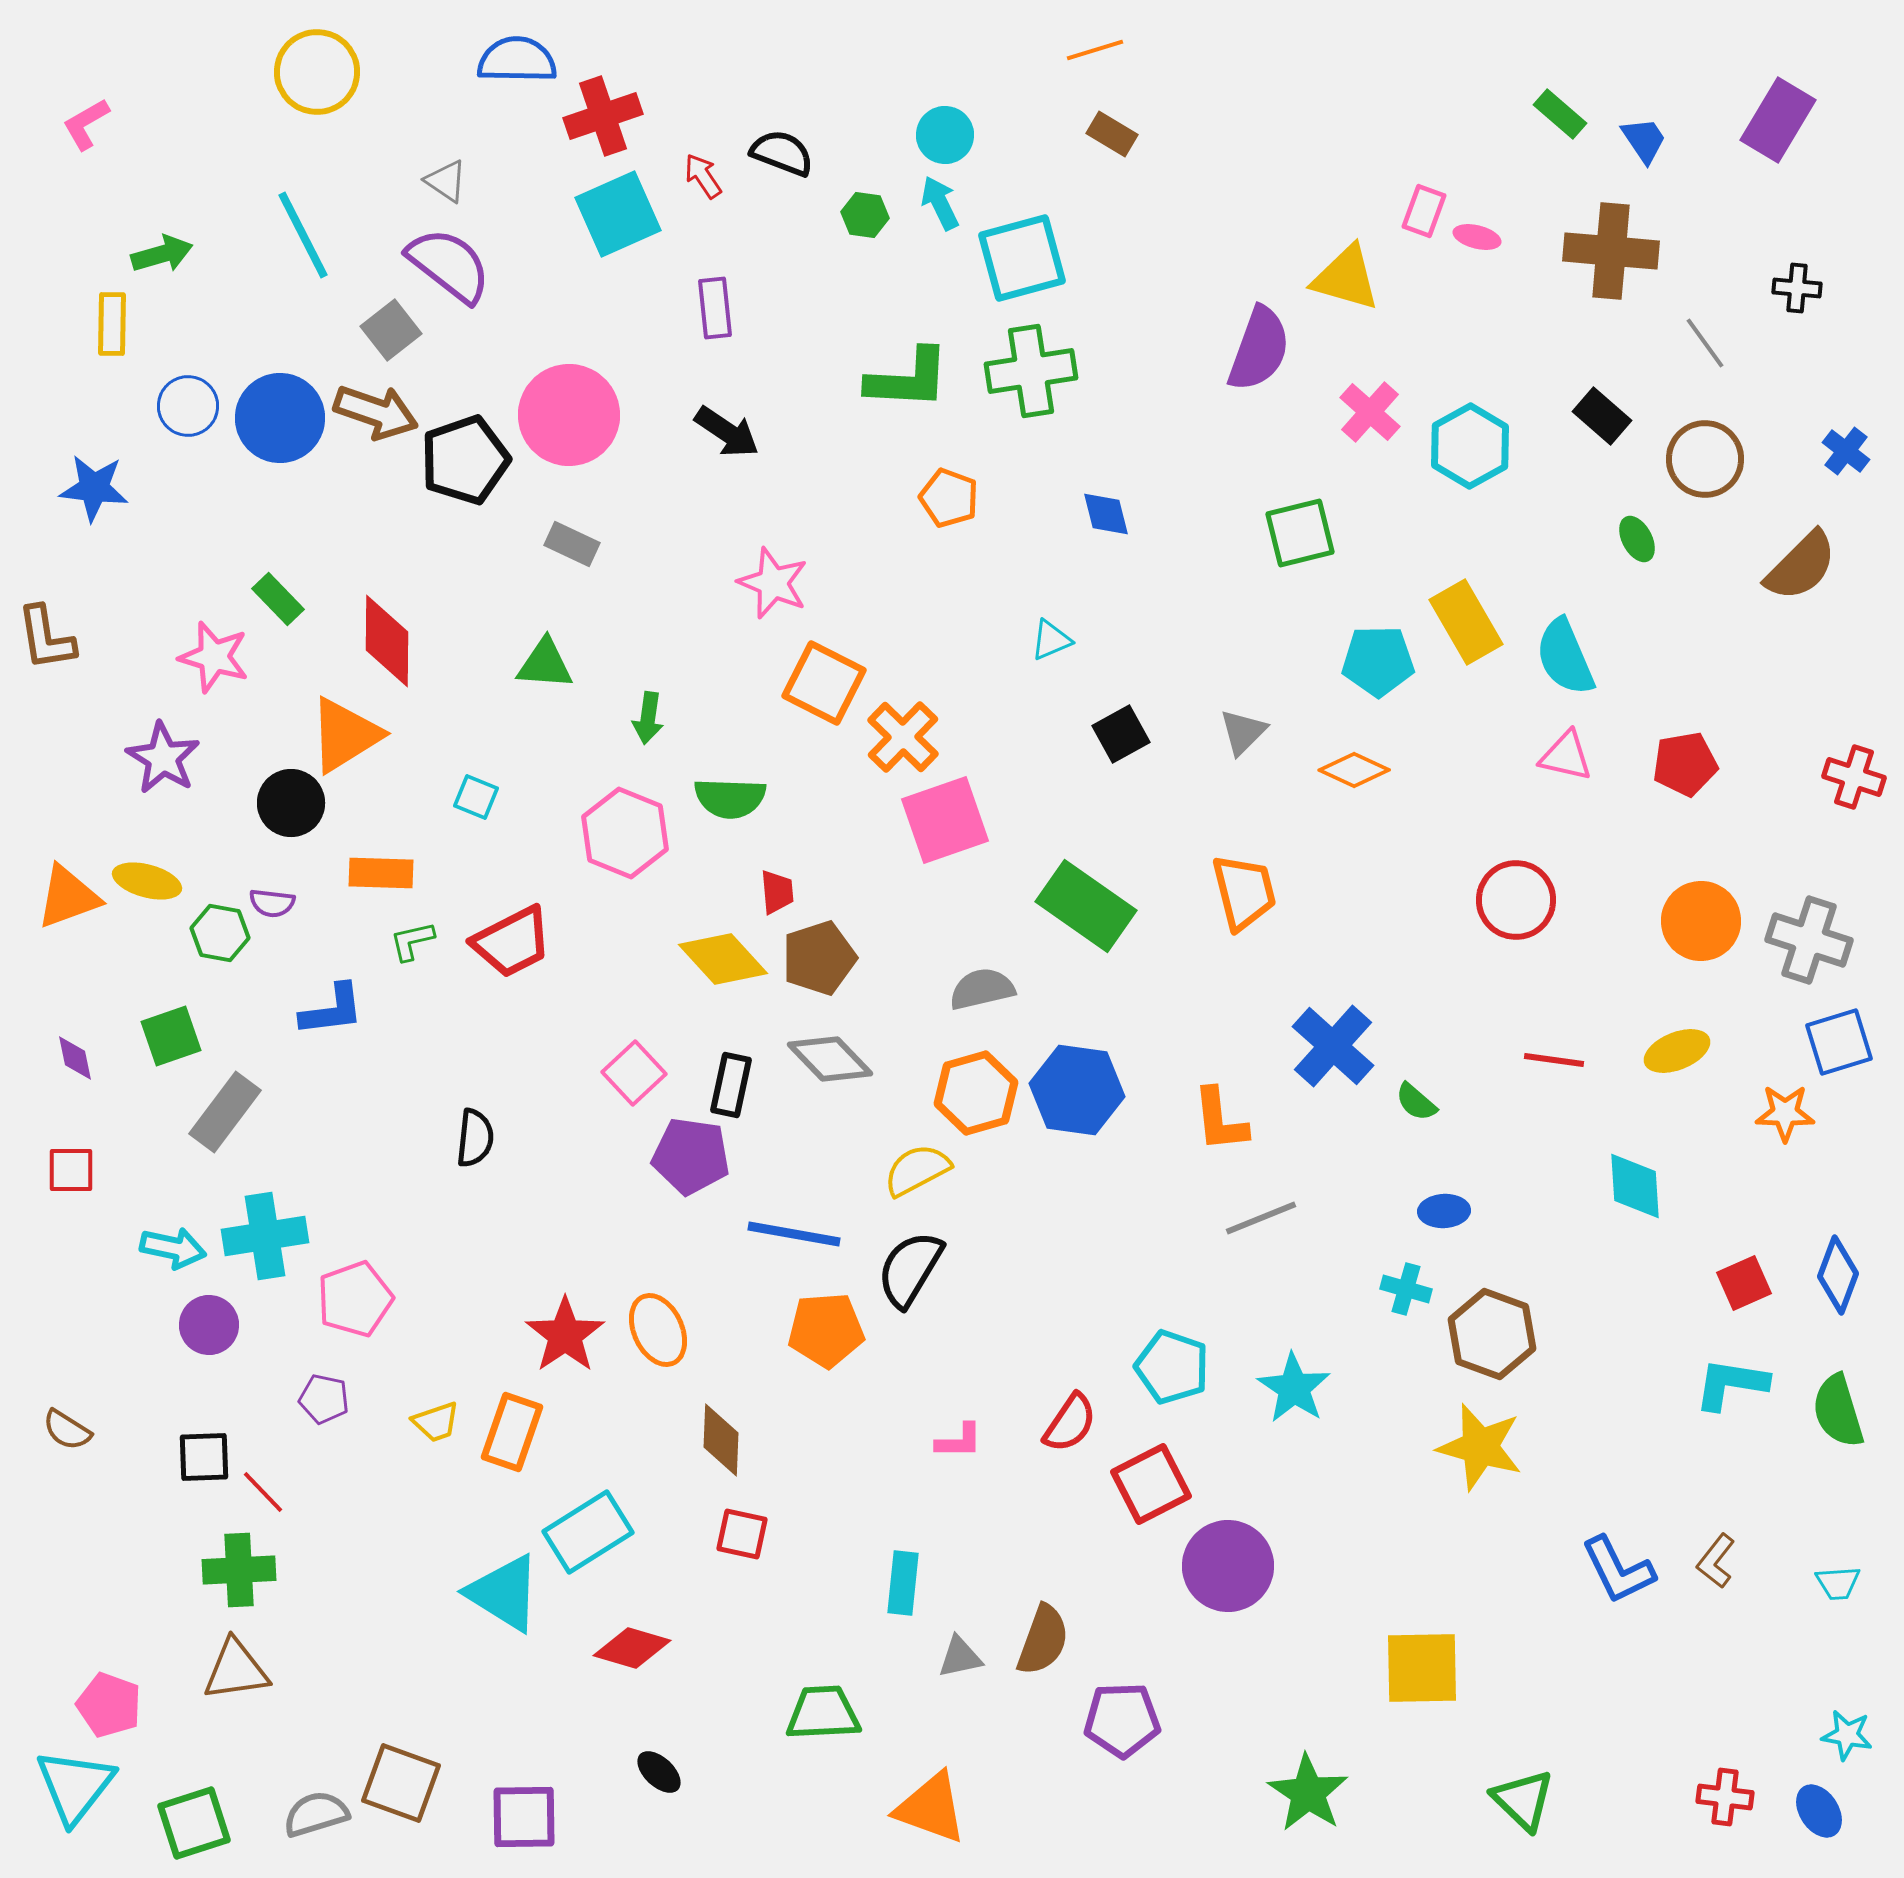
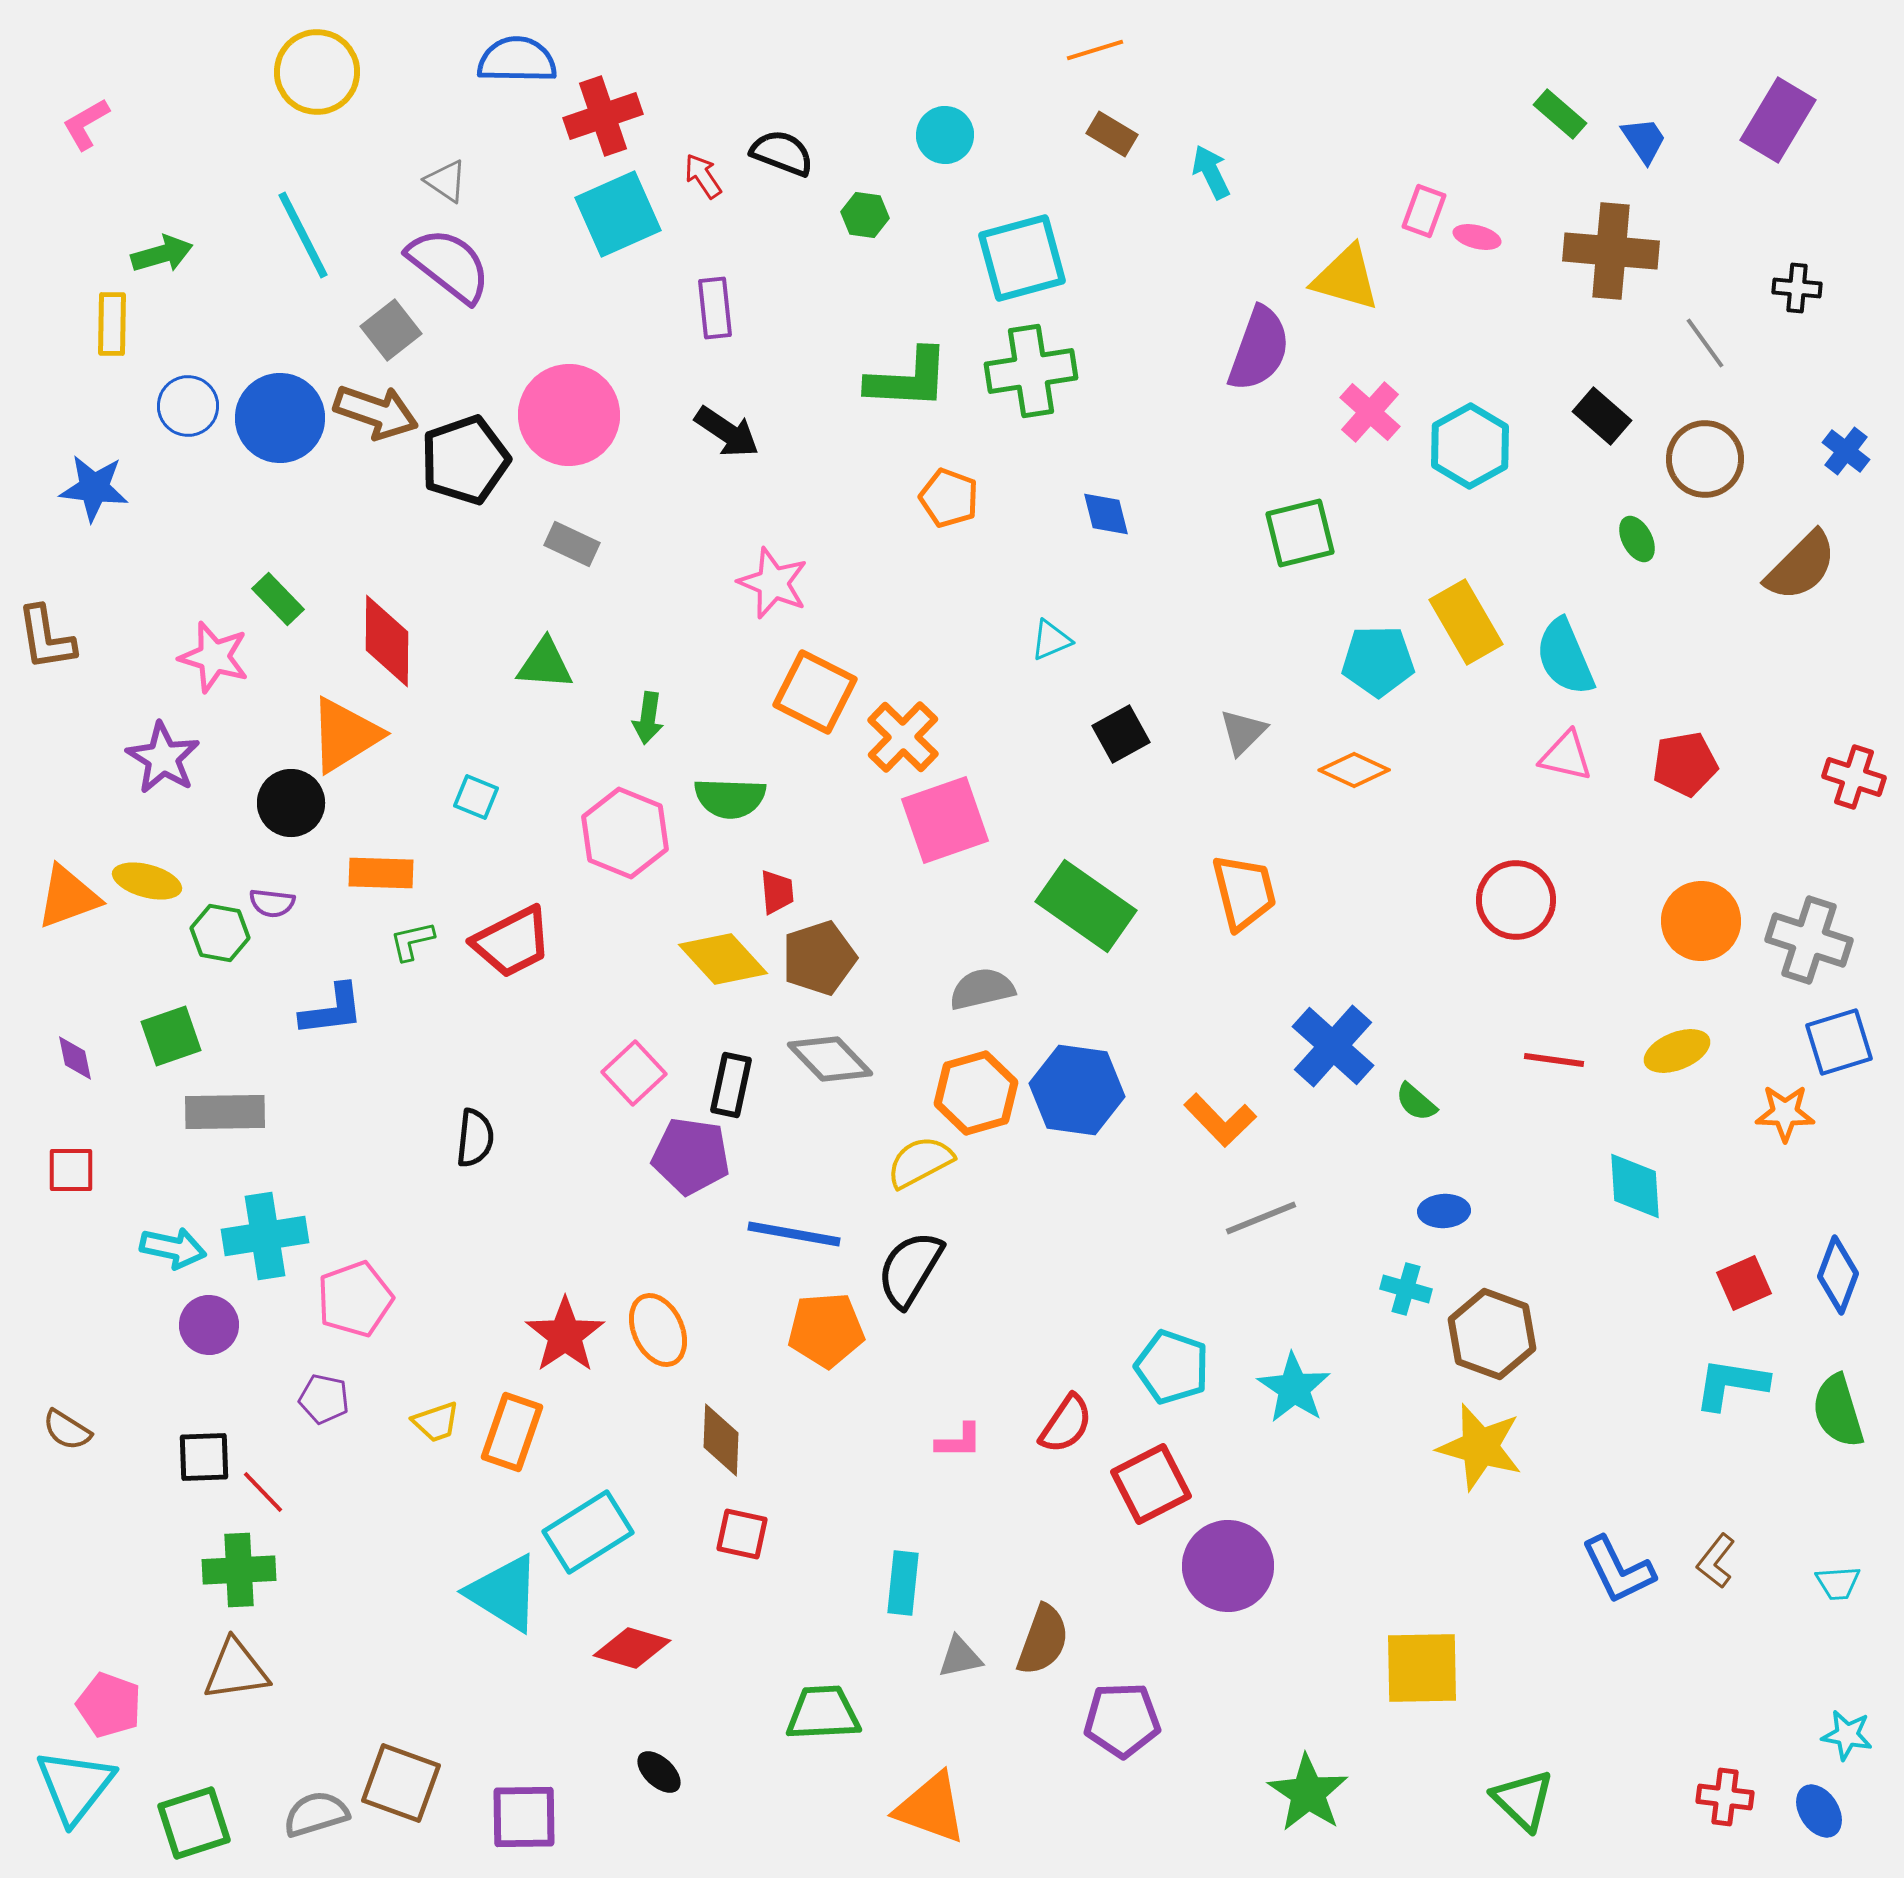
cyan arrow at (940, 203): moved 271 px right, 31 px up
orange square at (824, 683): moved 9 px left, 9 px down
gray rectangle at (225, 1112): rotated 52 degrees clockwise
orange L-shape at (1220, 1120): rotated 38 degrees counterclockwise
yellow semicircle at (917, 1170): moved 3 px right, 8 px up
red semicircle at (1070, 1423): moved 4 px left, 1 px down
